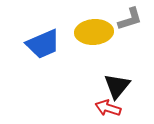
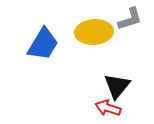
blue trapezoid: rotated 36 degrees counterclockwise
